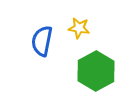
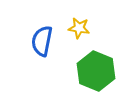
green hexagon: rotated 9 degrees counterclockwise
